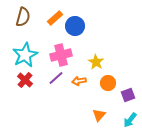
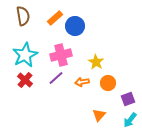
brown semicircle: moved 1 px up; rotated 24 degrees counterclockwise
orange arrow: moved 3 px right, 1 px down
purple square: moved 4 px down
